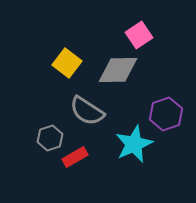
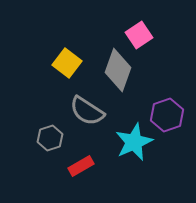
gray diamond: rotated 69 degrees counterclockwise
purple hexagon: moved 1 px right, 1 px down
cyan star: moved 2 px up
red rectangle: moved 6 px right, 9 px down
